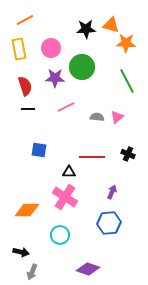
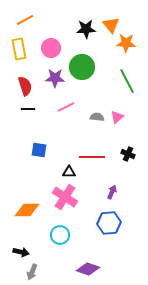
orange triangle: rotated 36 degrees clockwise
